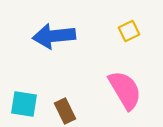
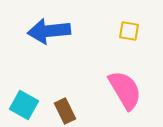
yellow square: rotated 35 degrees clockwise
blue arrow: moved 5 px left, 5 px up
cyan square: moved 1 px down; rotated 20 degrees clockwise
